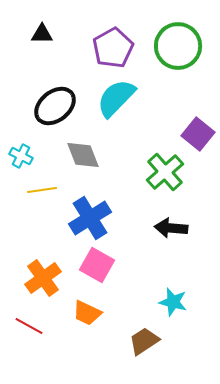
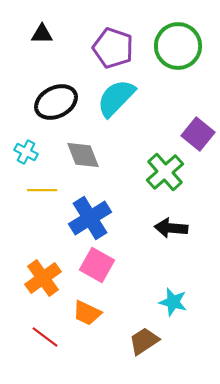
purple pentagon: rotated 24 degrees counterclockwise
black ellipse: moved 1 px right, 4 px up; rotated 12 degrees clockwise
cyan cross: moved 5 px right, 4 px up
yellow line: rotated 8 degrees clockwise
red line: moved 16 px right, 11 px down; rotated 8 degrees clockwise
